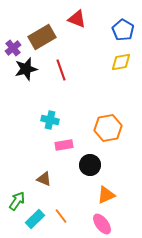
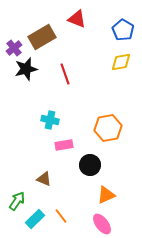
purple cross: moved 1 px right
red line: moved 4 px right, 4 px down
